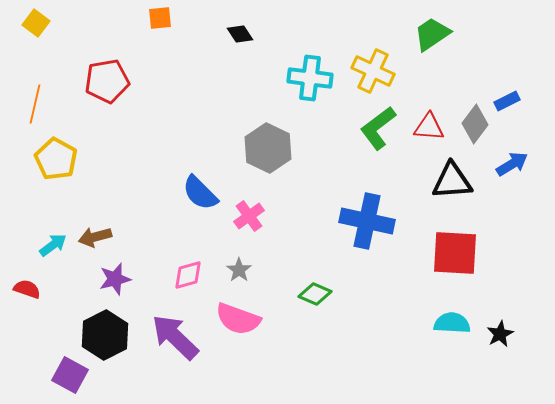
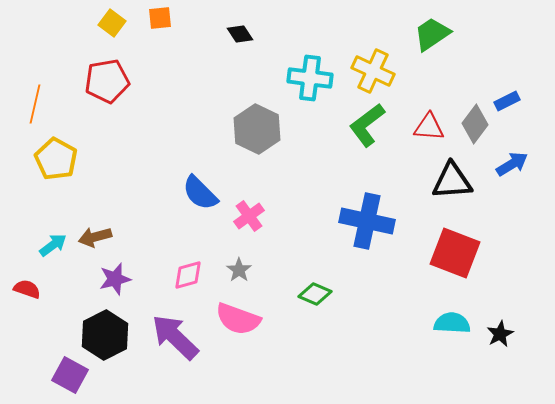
yellow square: moved 76 px right
green L-shape: moved 11 px left, 3 px up
gray hexagon: moved 11 px left, 19 px up
red square: rotated 18 degrees clockwise
